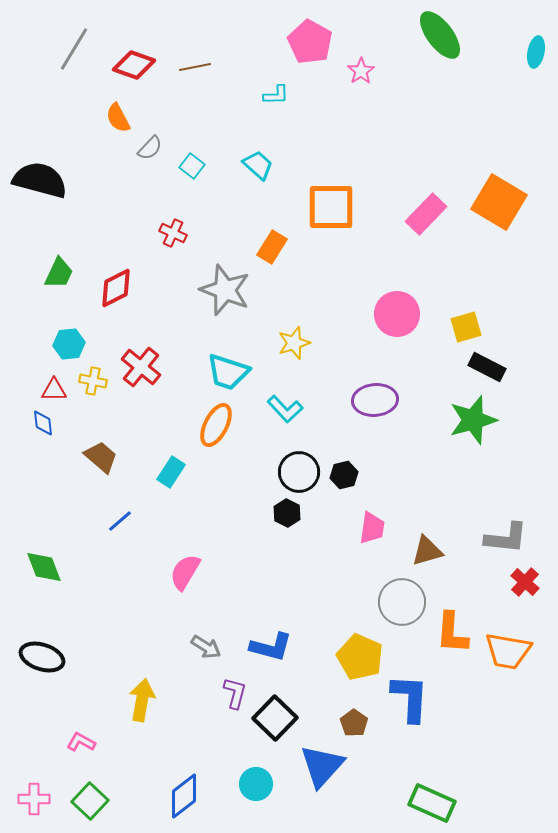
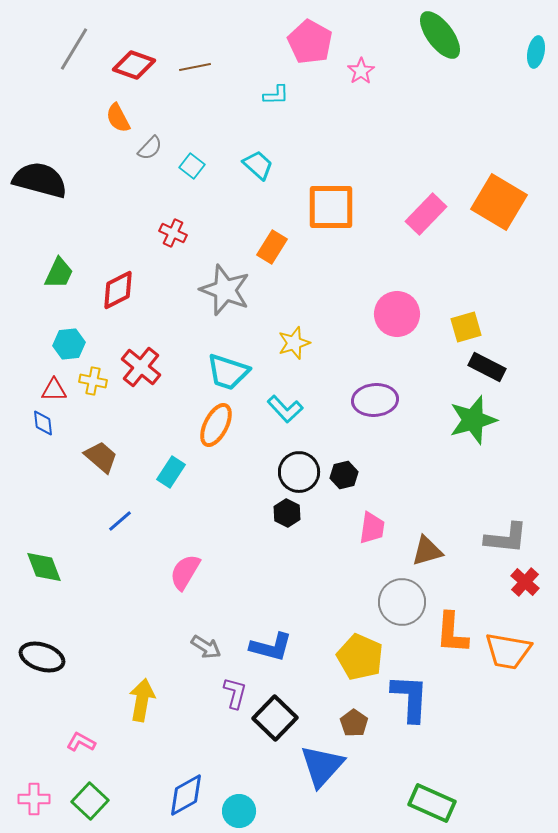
red diamond at (116, 288): moved 2 px right, 2 px down
cyan circle at (256, 784): moved 17 px left, 27 px down
blue diamond at (184, 796): moved 2 px right, 1 px up; rotated 9 degrees clockwise
